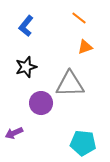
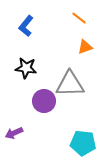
black star: moved 1 px down; rotated 25 degrees clockwise
purple circle: moved 3 px right, 2 px up
